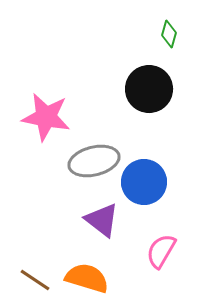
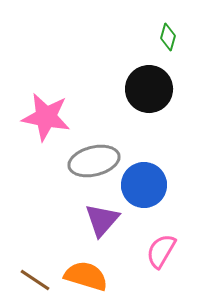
green diamond: moved 1 px left, 3 px down
blue circle: moved 3 px down
purple triangle: rotated 33 degrees clockwise
orange semicircle: moved 1 px left, 2 px up
